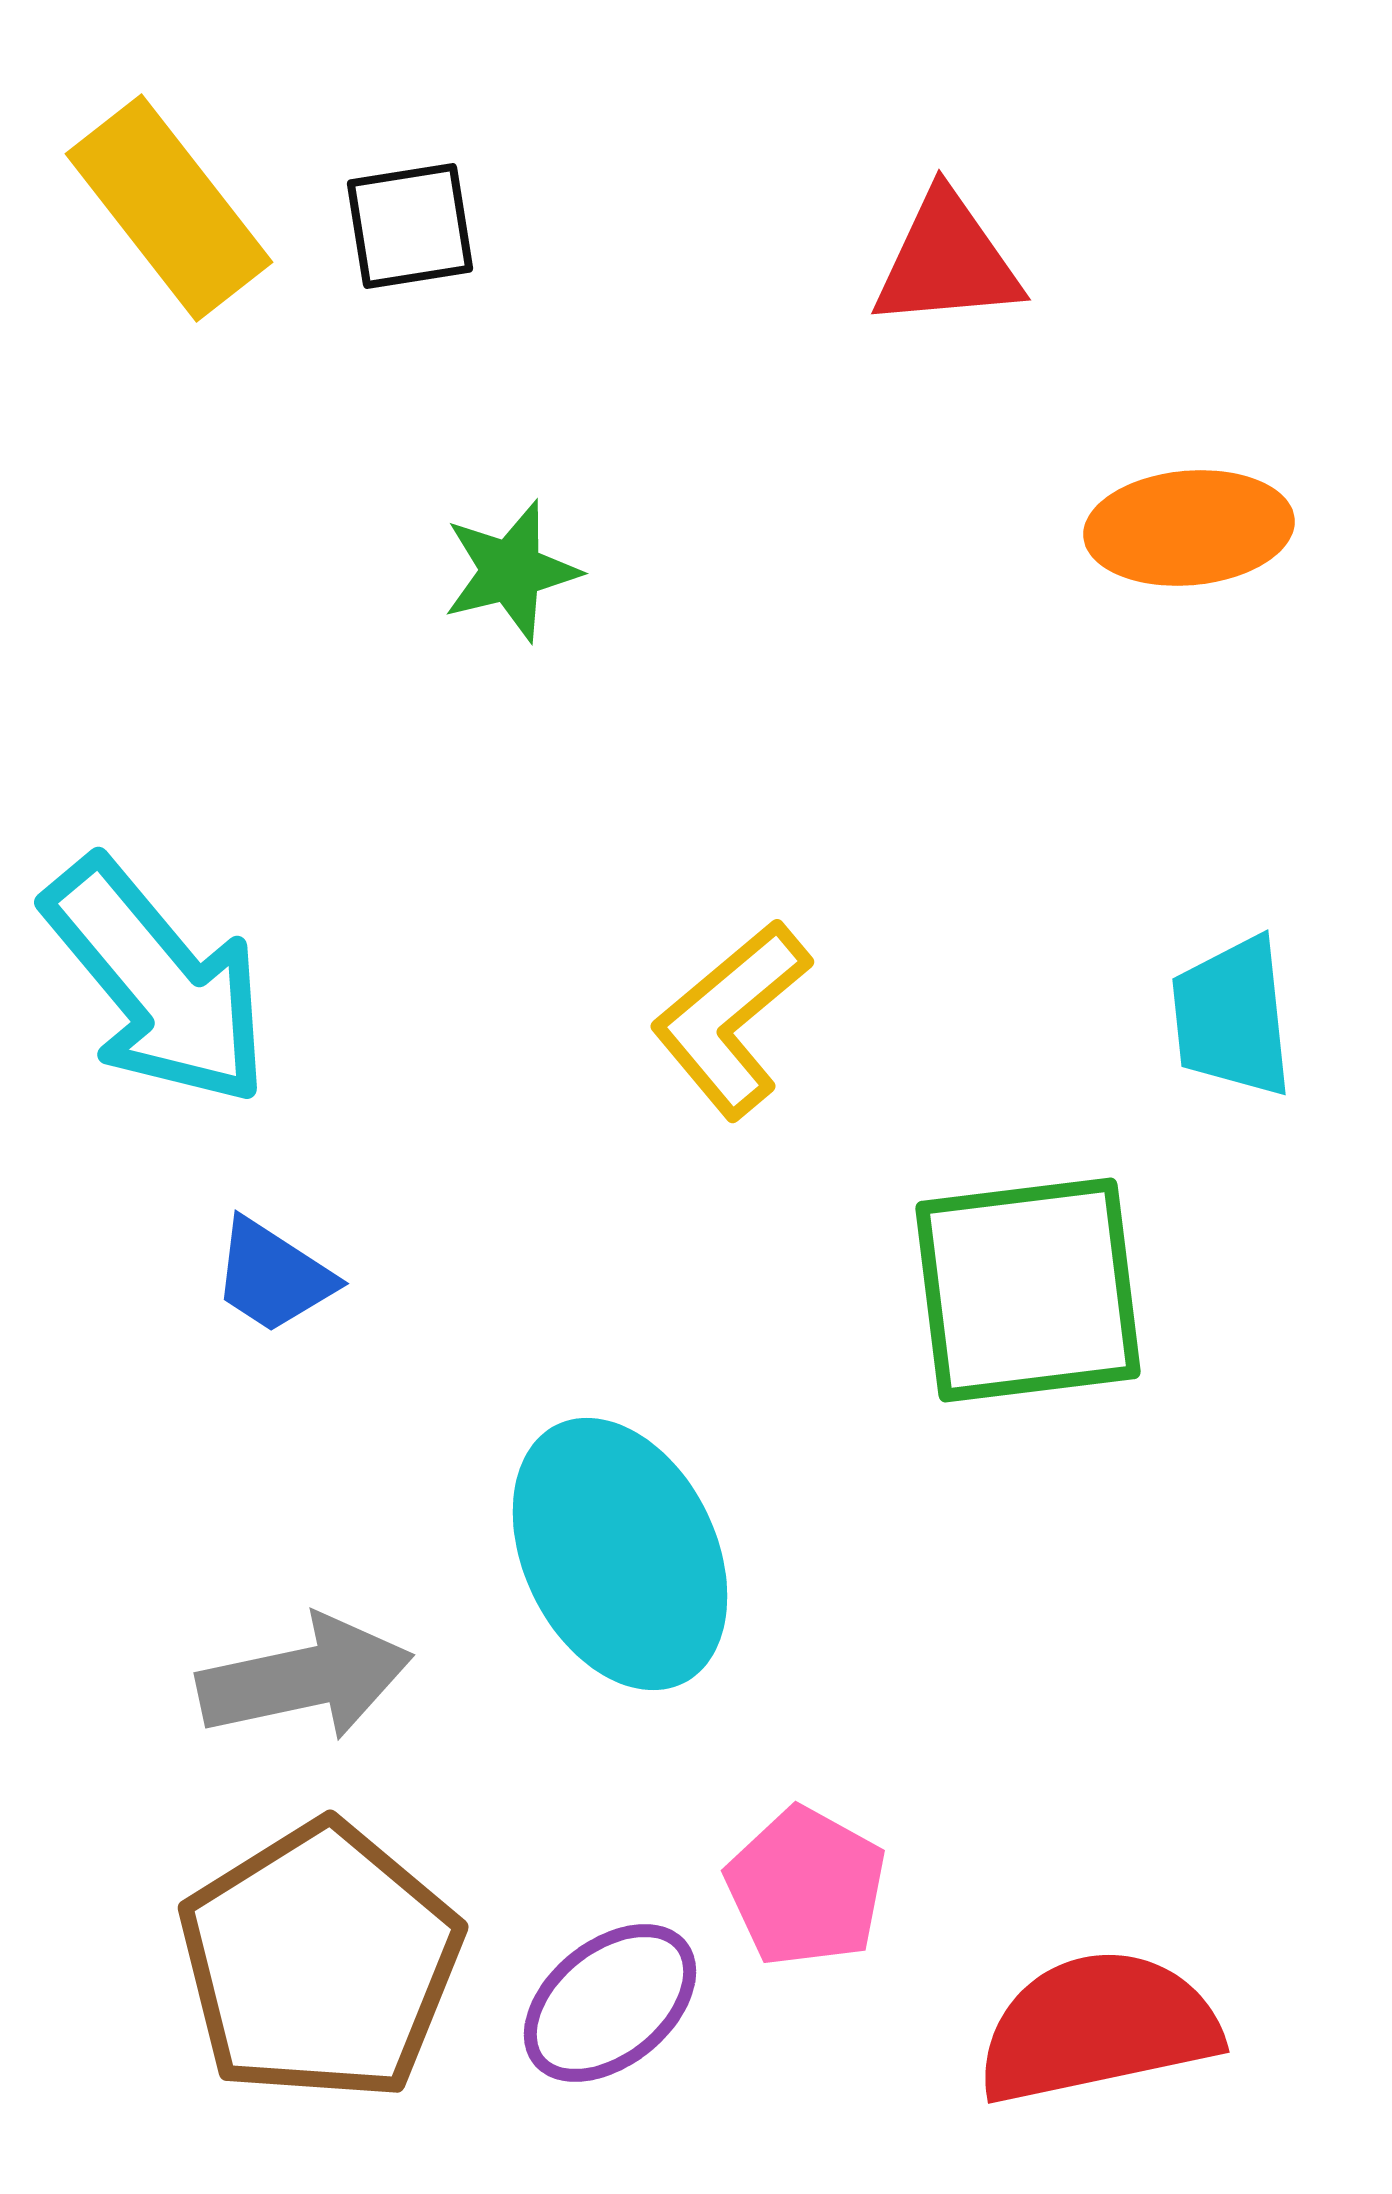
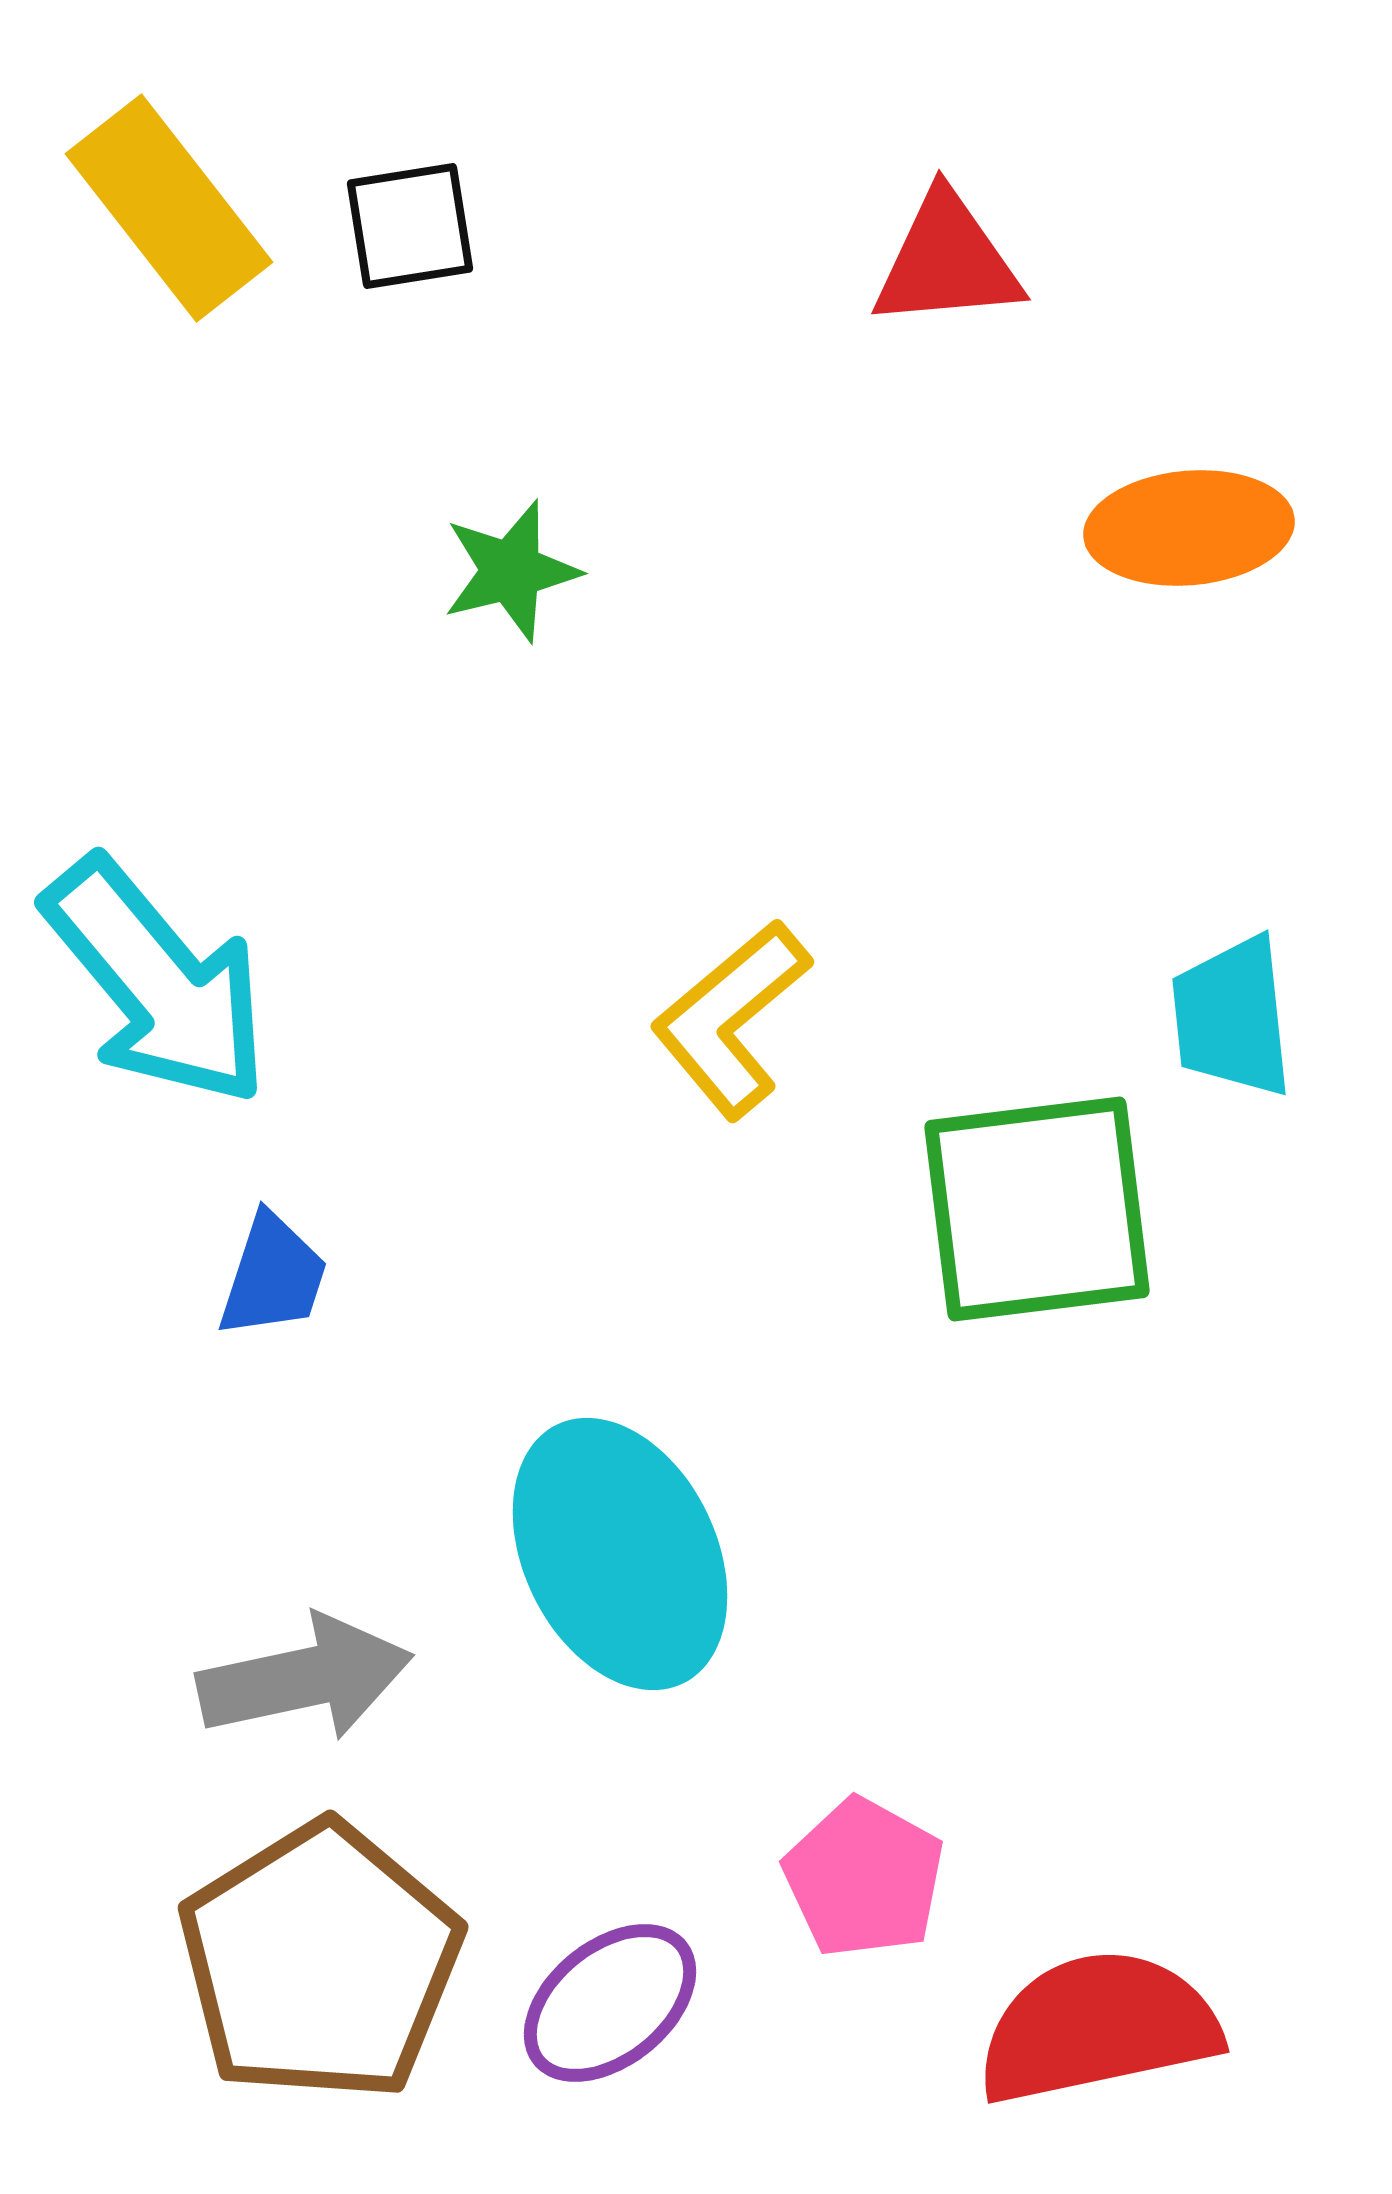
blue trapezoid: rotated 105 degrees counterclockwise
green square: moved 9 px right, 81 px up
pink pentagon: moved 58 px right, 9 px up
